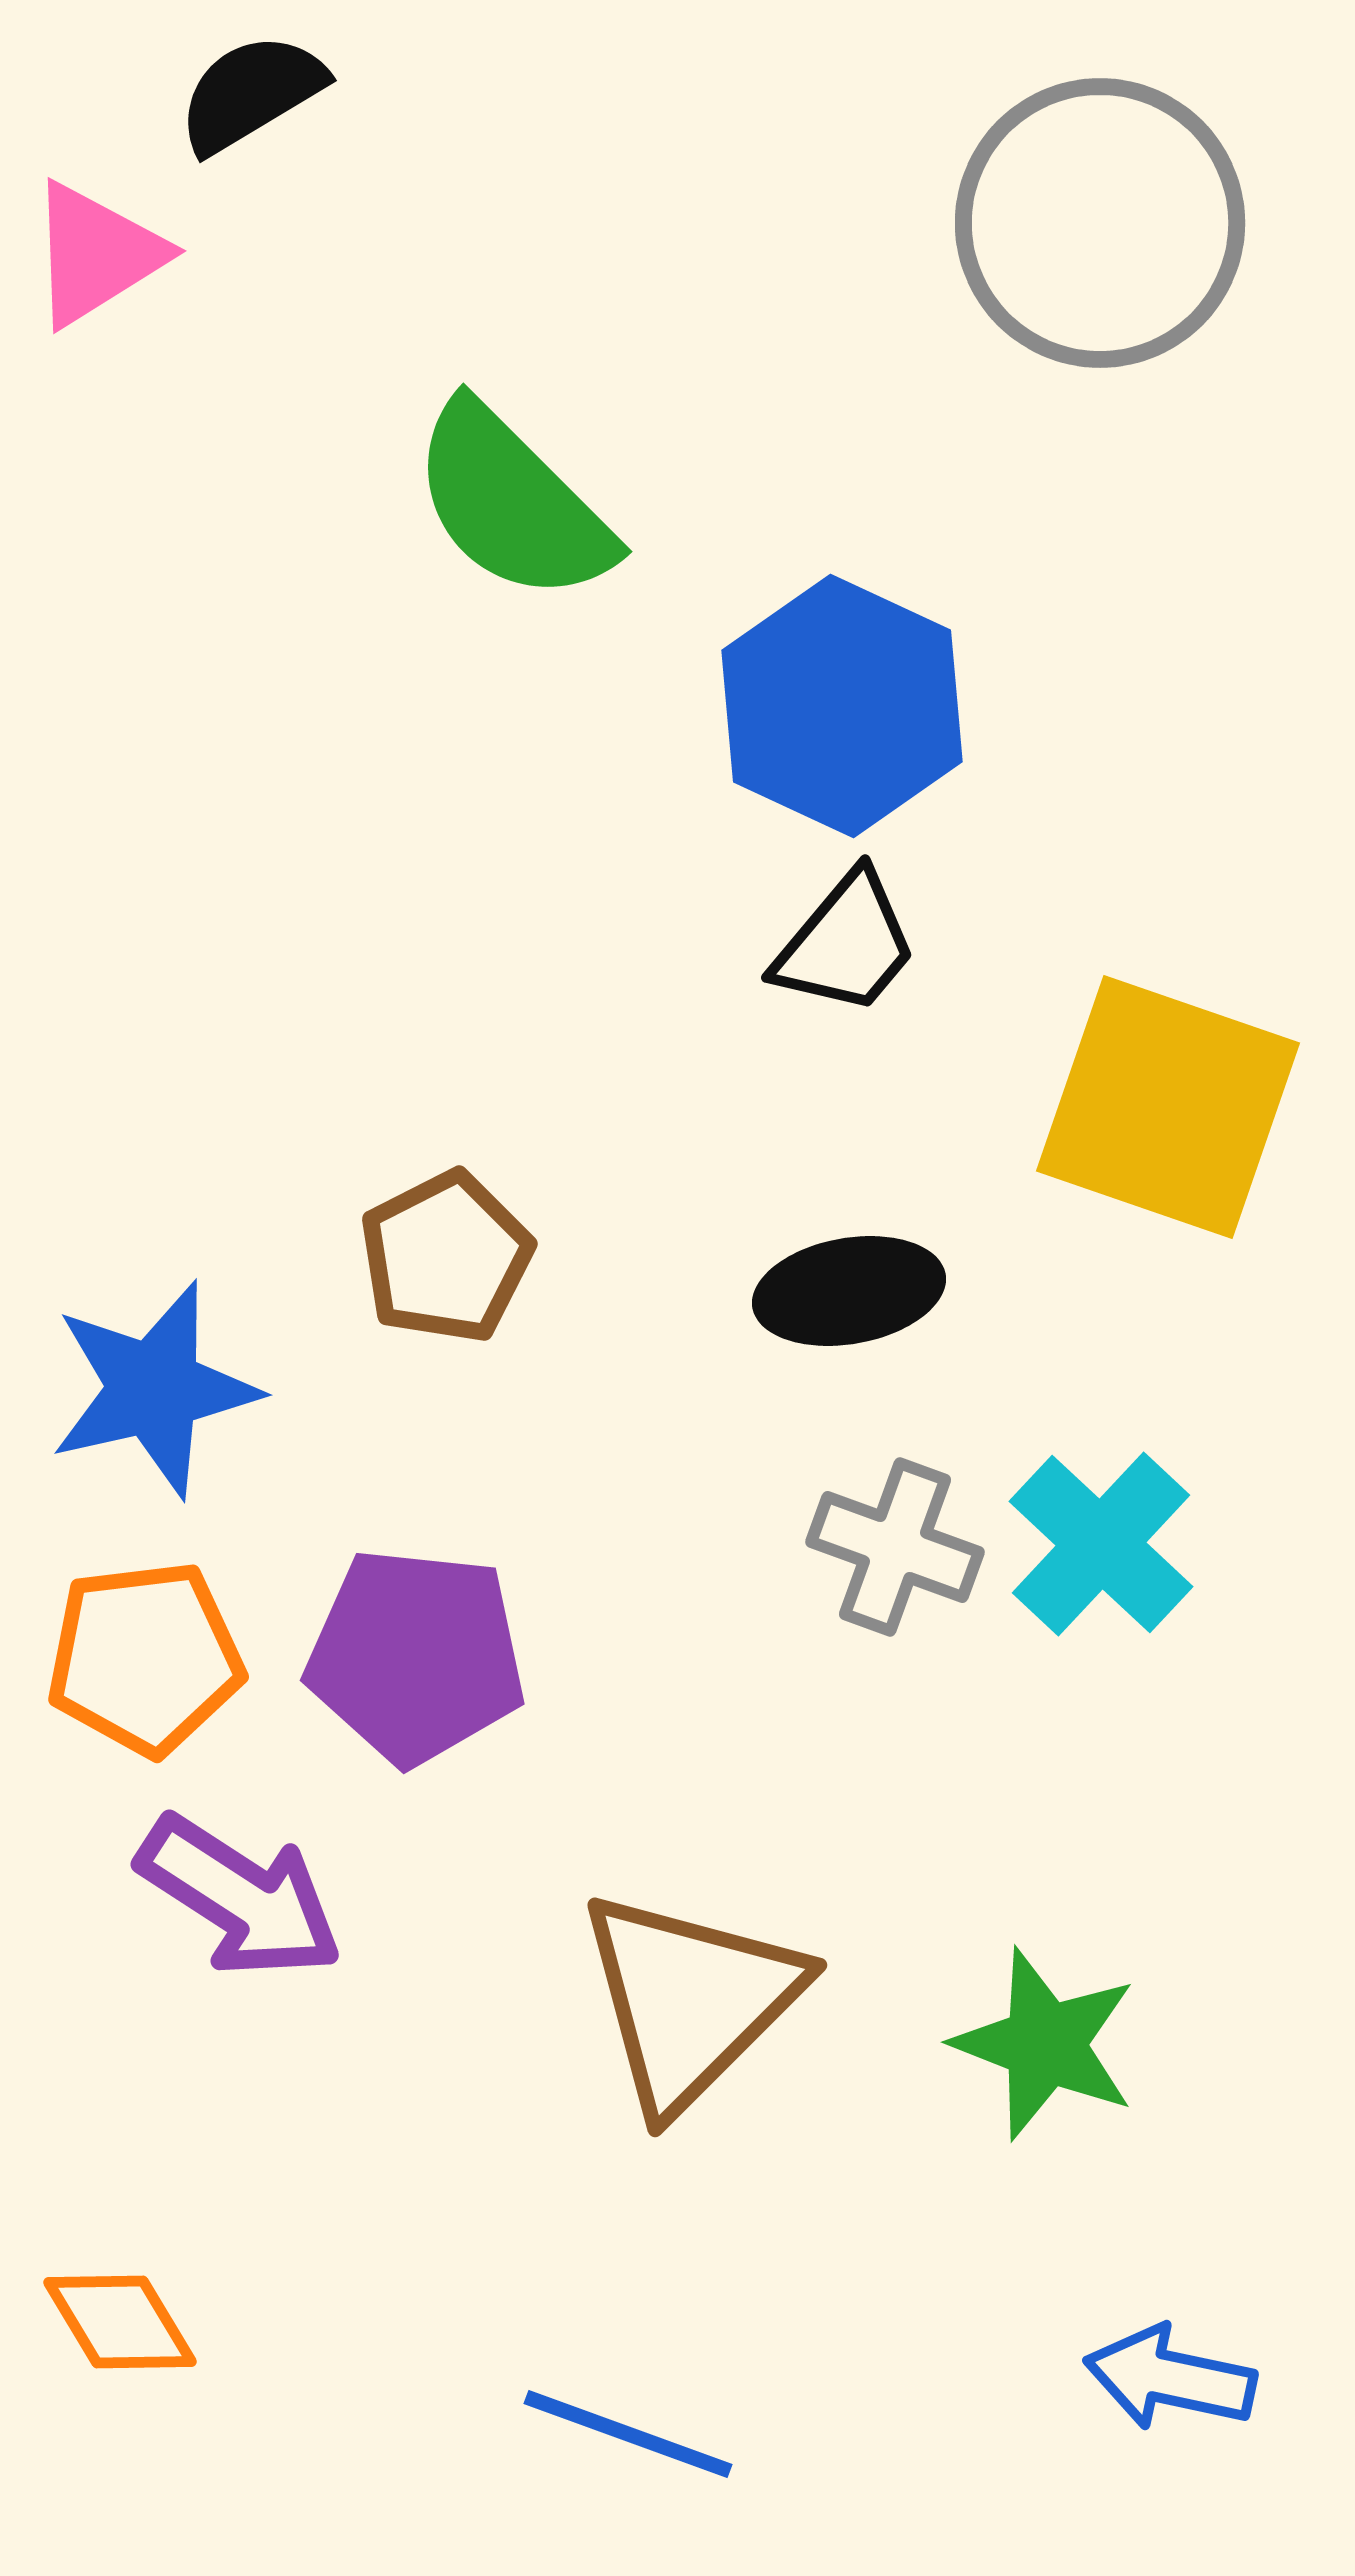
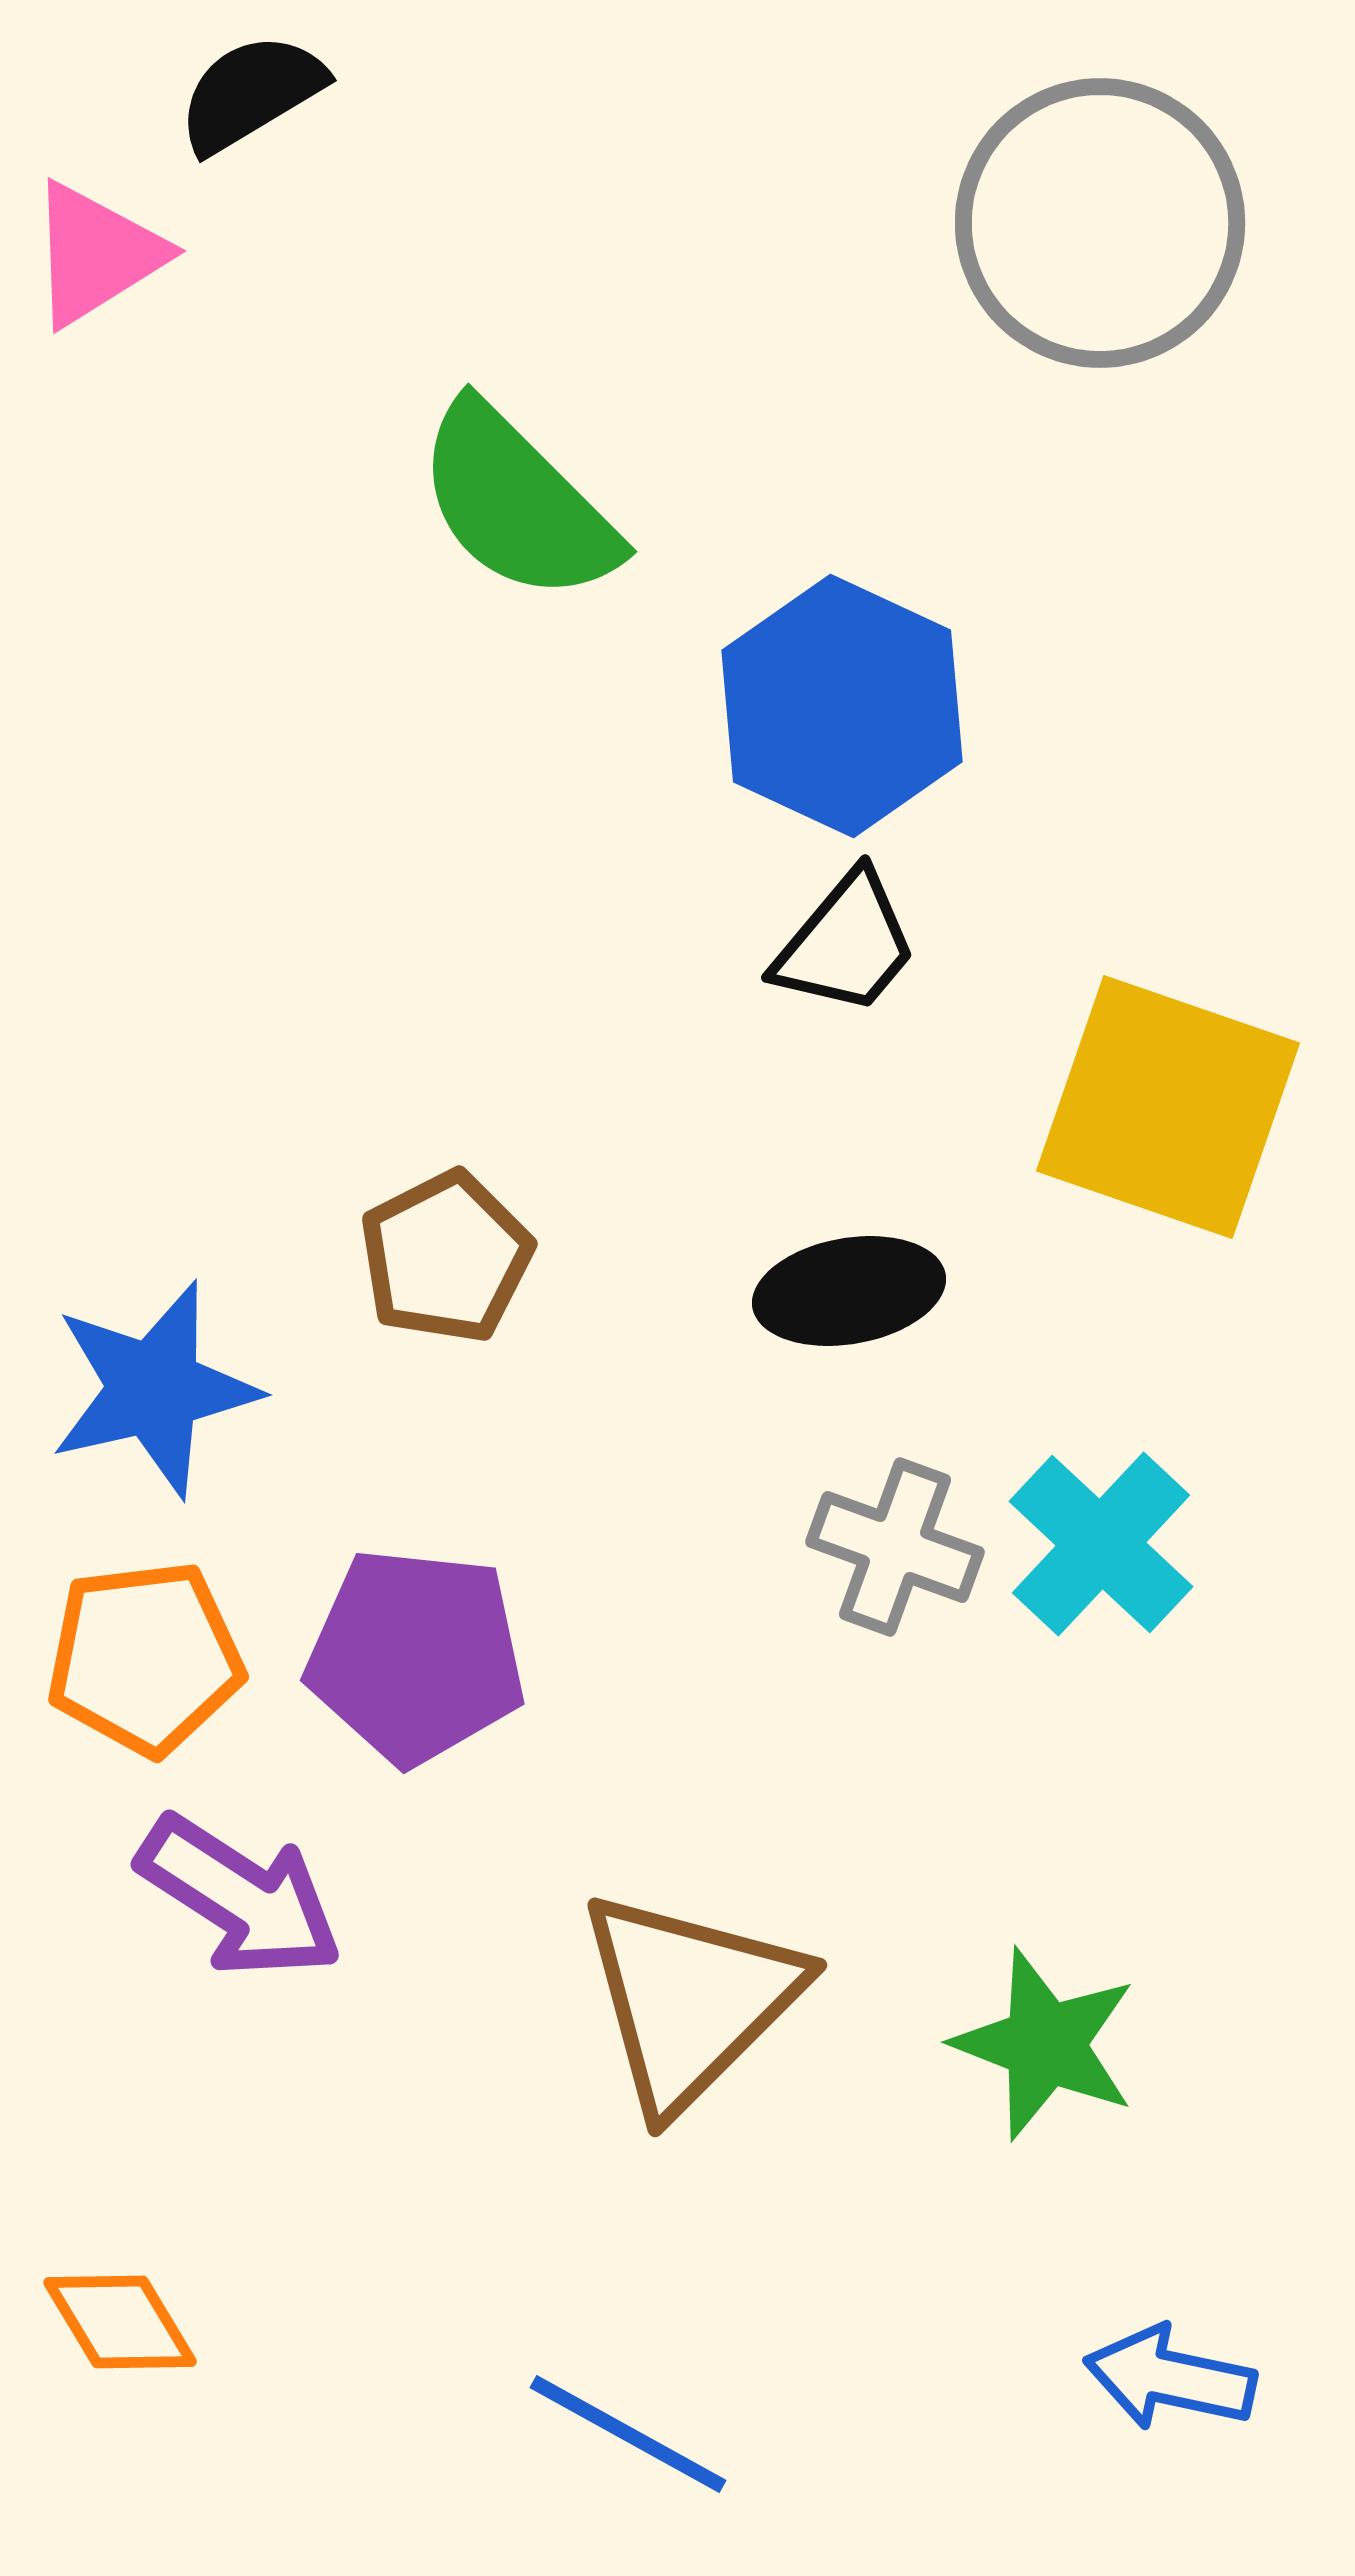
green semicircle: moved 5 px right
blue line: rotated 9 degrees clockwise
